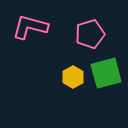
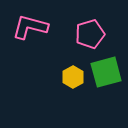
green square: moved 1 px up
